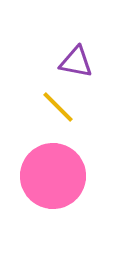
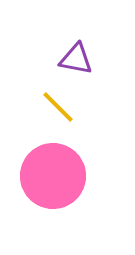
purple triangle: moved 3 px up
